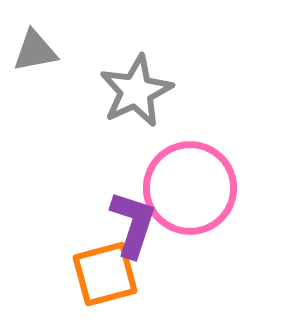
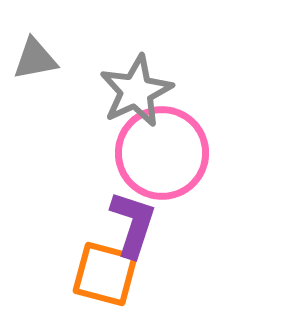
gray triangle: moved 8 px down
pink circle: moved 28 px left, 35 px up
orange square: rotated 30 degrees clockwise
